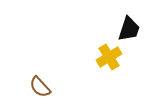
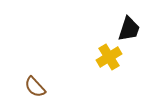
brown semicircle: moved 5 px left
